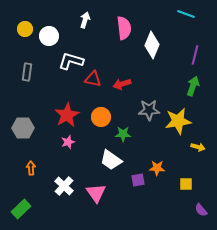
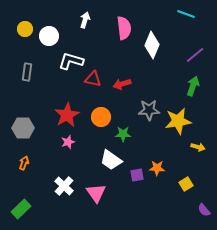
purple line: rotated 36 degrees clockwise
orange arrow: moved 7 px left, 5 px up; rotated 24 degrees clockwise
purple square: moved 1 px left, 5 px up
yellow square: rotated 32 degrees counterclockwise
purple semicircle: moved 3 px right
